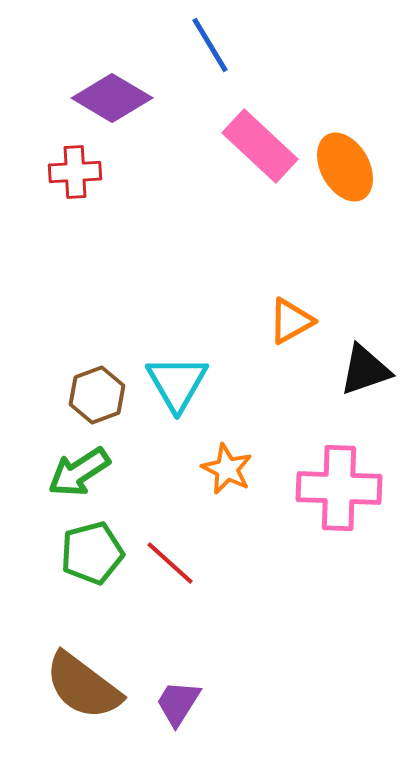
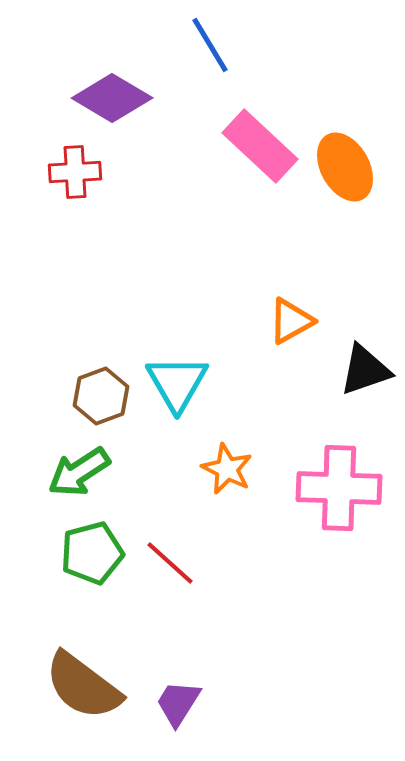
brown hexagon: moved 4 px right, 1 px down
